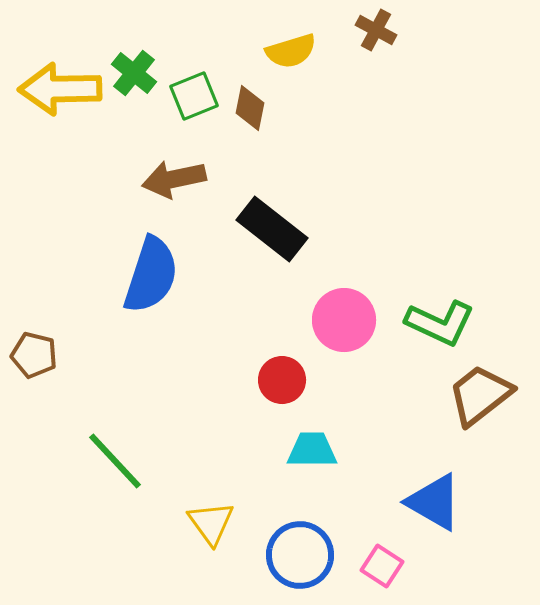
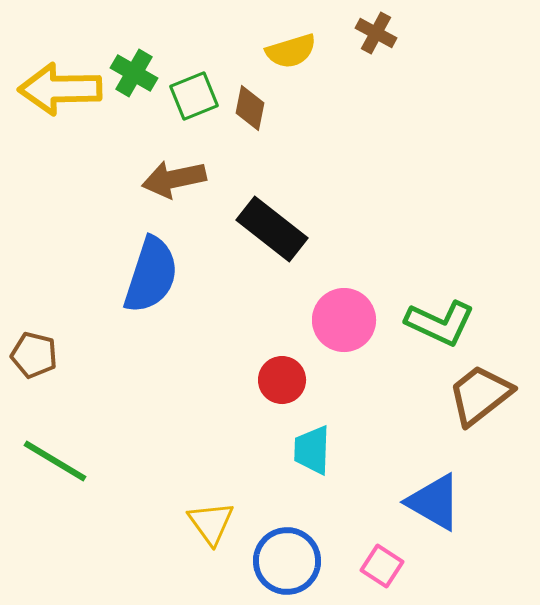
brown cross: moved 3 px down
green cross: rotated 9 degrees counterclockwise
cyan trapezoid: rotated 88 degrees counterclockwise
green line: moved 60 px left; rotated 16 degrees counterclockwise
blue circle: moved 13 px left, 6 px down
